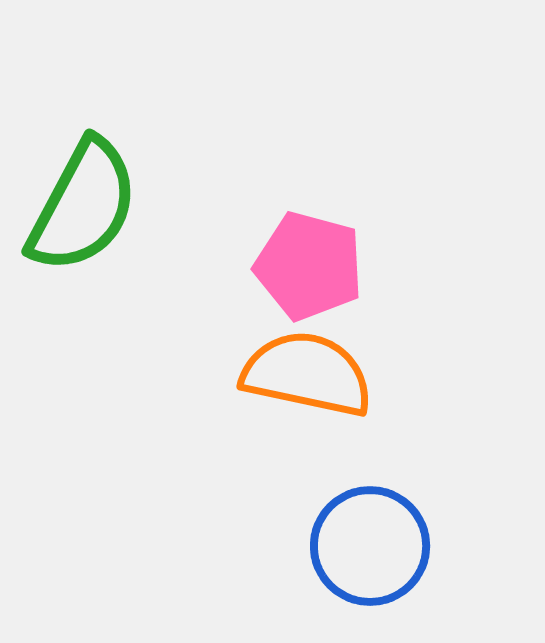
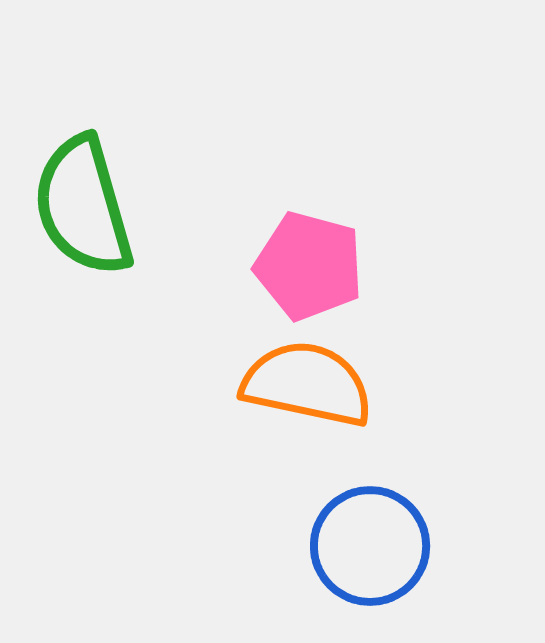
green semicircle: rotated 136 degrees clockwise
orange semicircle: moved 10 px down
